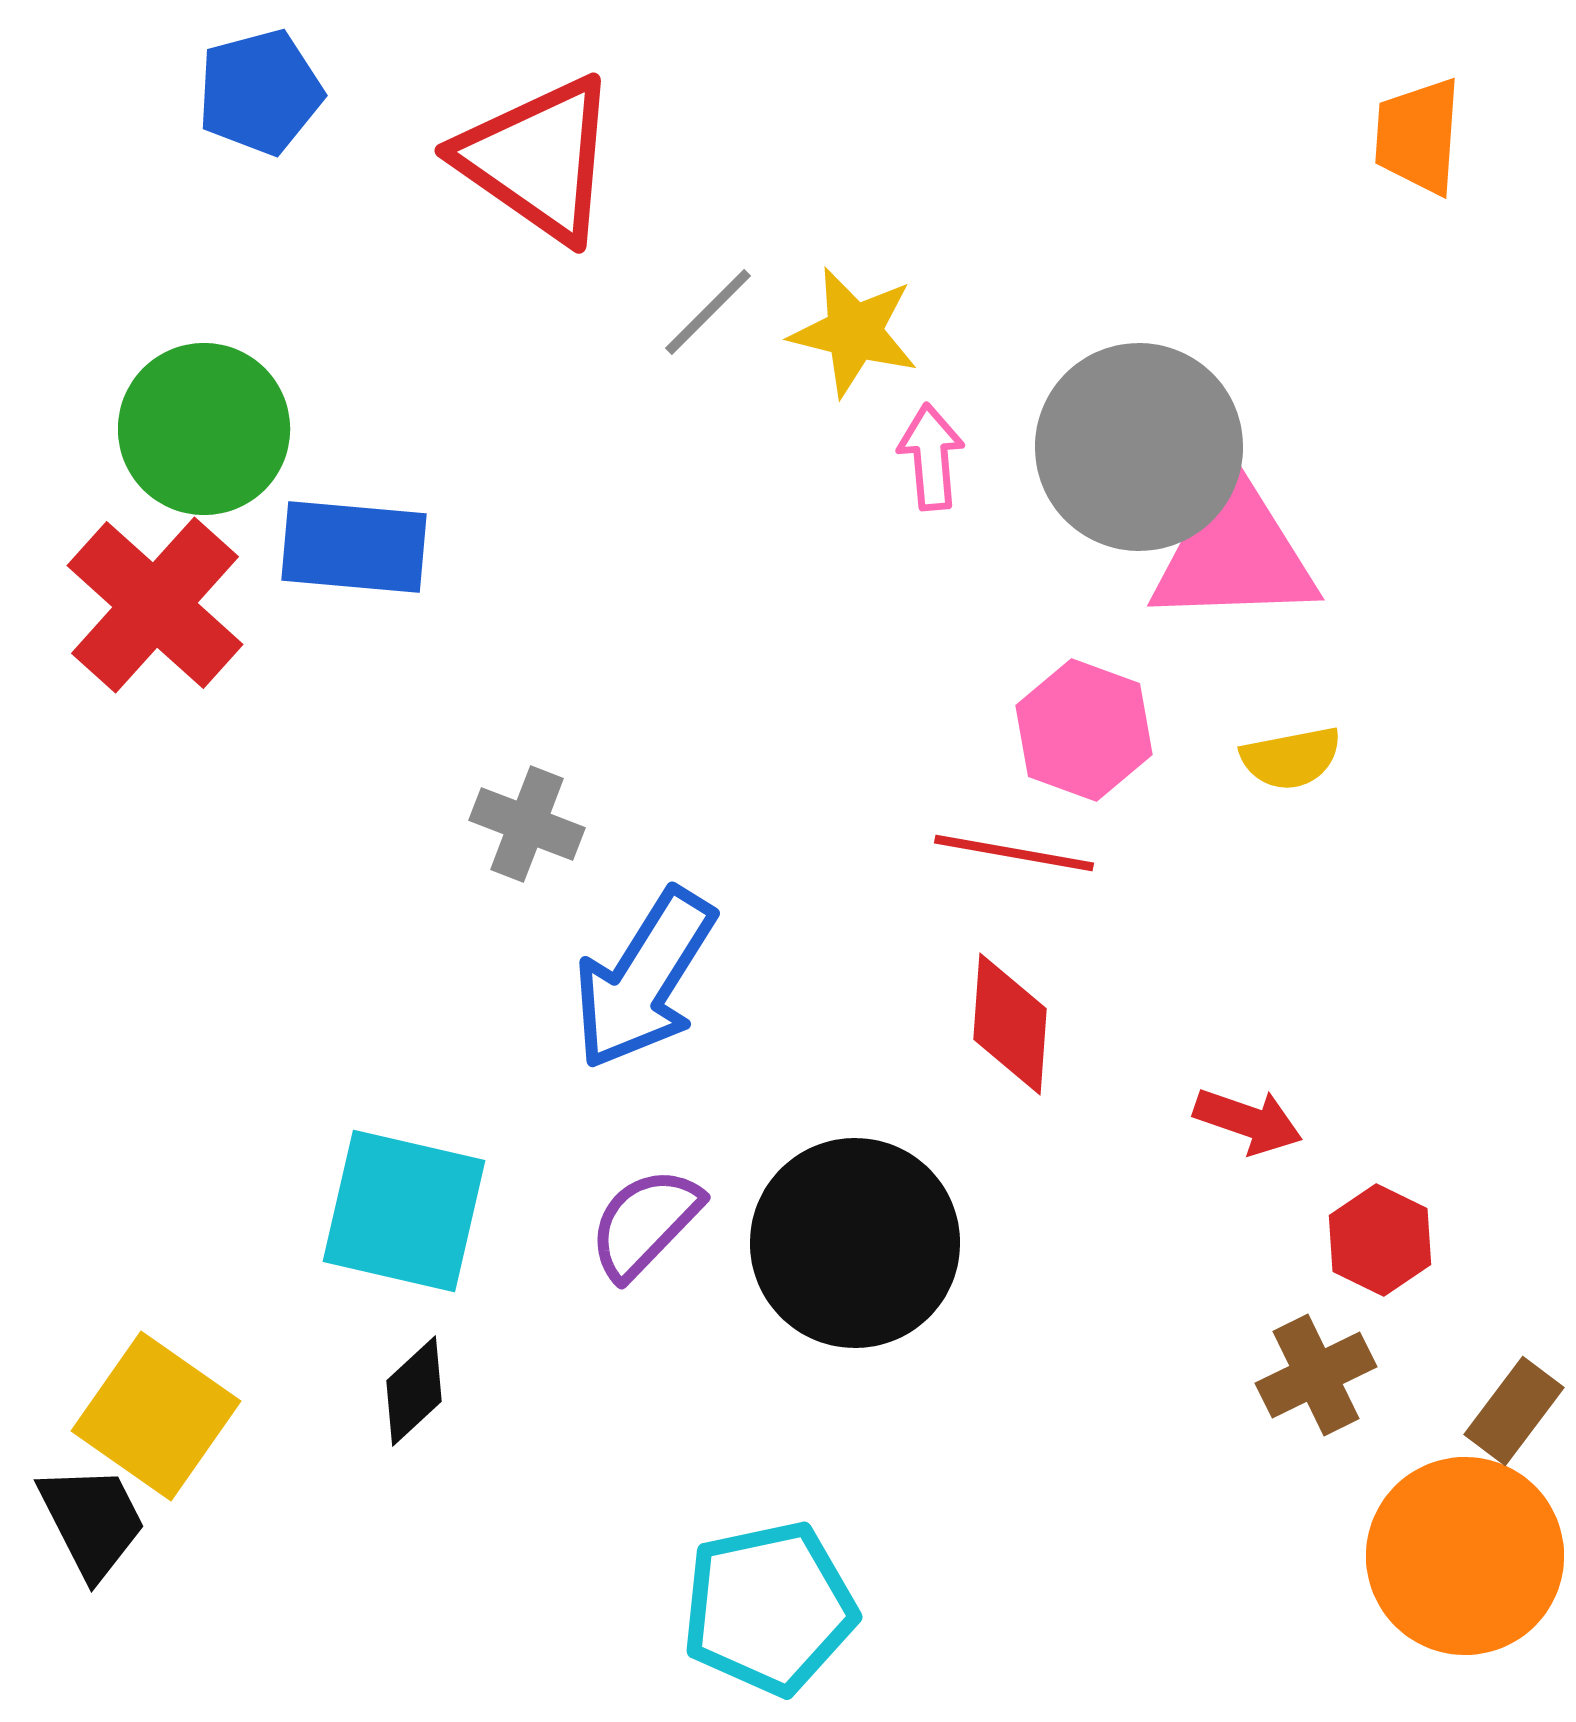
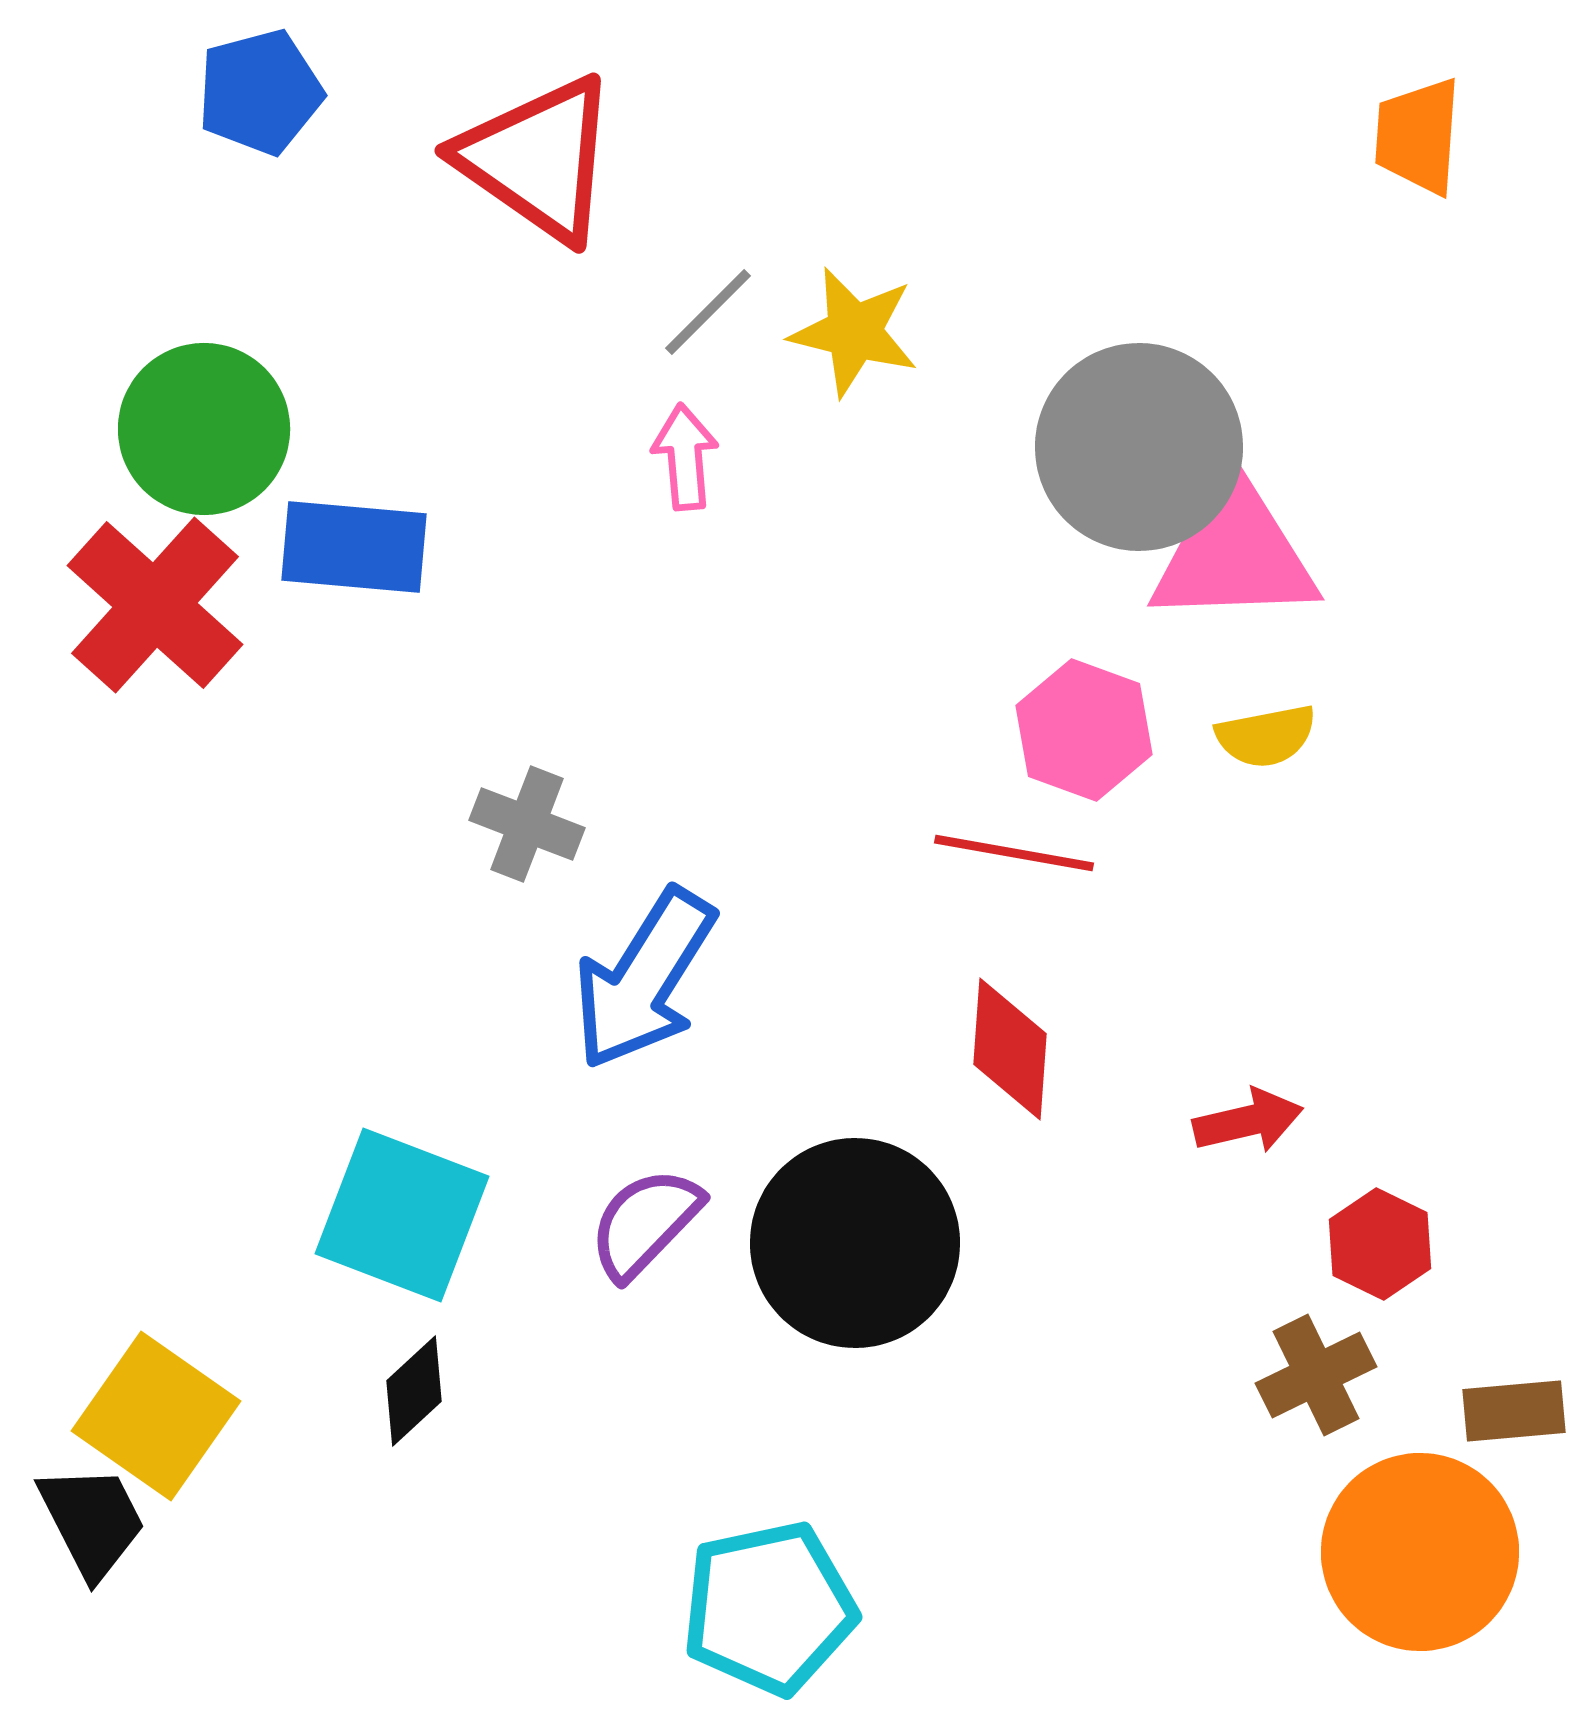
pink arrow: moved 246 px left
yellow semicircle: moved 25 px left, 22 px up
red diamond: moved 25 px down
red arrow: rotated 32 degrees counterclockwise
cyan square: moved 2 px left, 4 px down; rotated 8 degrees clockwise
red hexagon: moved 4 px down
brown rectangle: rotated 48 degrees clockwise
orange circle: moved 45 px left, 4 px up
